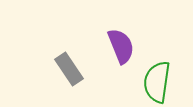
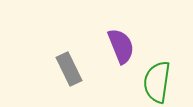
gray rectangle: rotated 8 degrees clockwise
